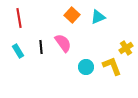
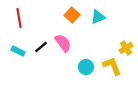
black line: rotated 56 degrees clockwise
cyan rectangle: rotated 32 degrees counterclockwise
